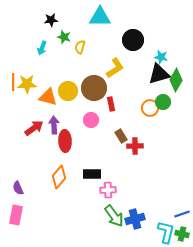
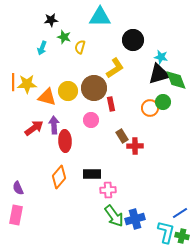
green diamond: rotated 50 degrees counterclockwise
orange triangle: moved 1 px left
brown rectangle: moved 1 px right
blue line: moved 2 px left, 1 px up; rotated 14 degrees counterclockwise
green cross: moved 2 px down
